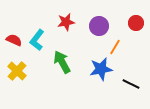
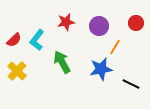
red semicircle: rotated 112 degrees clockwise
